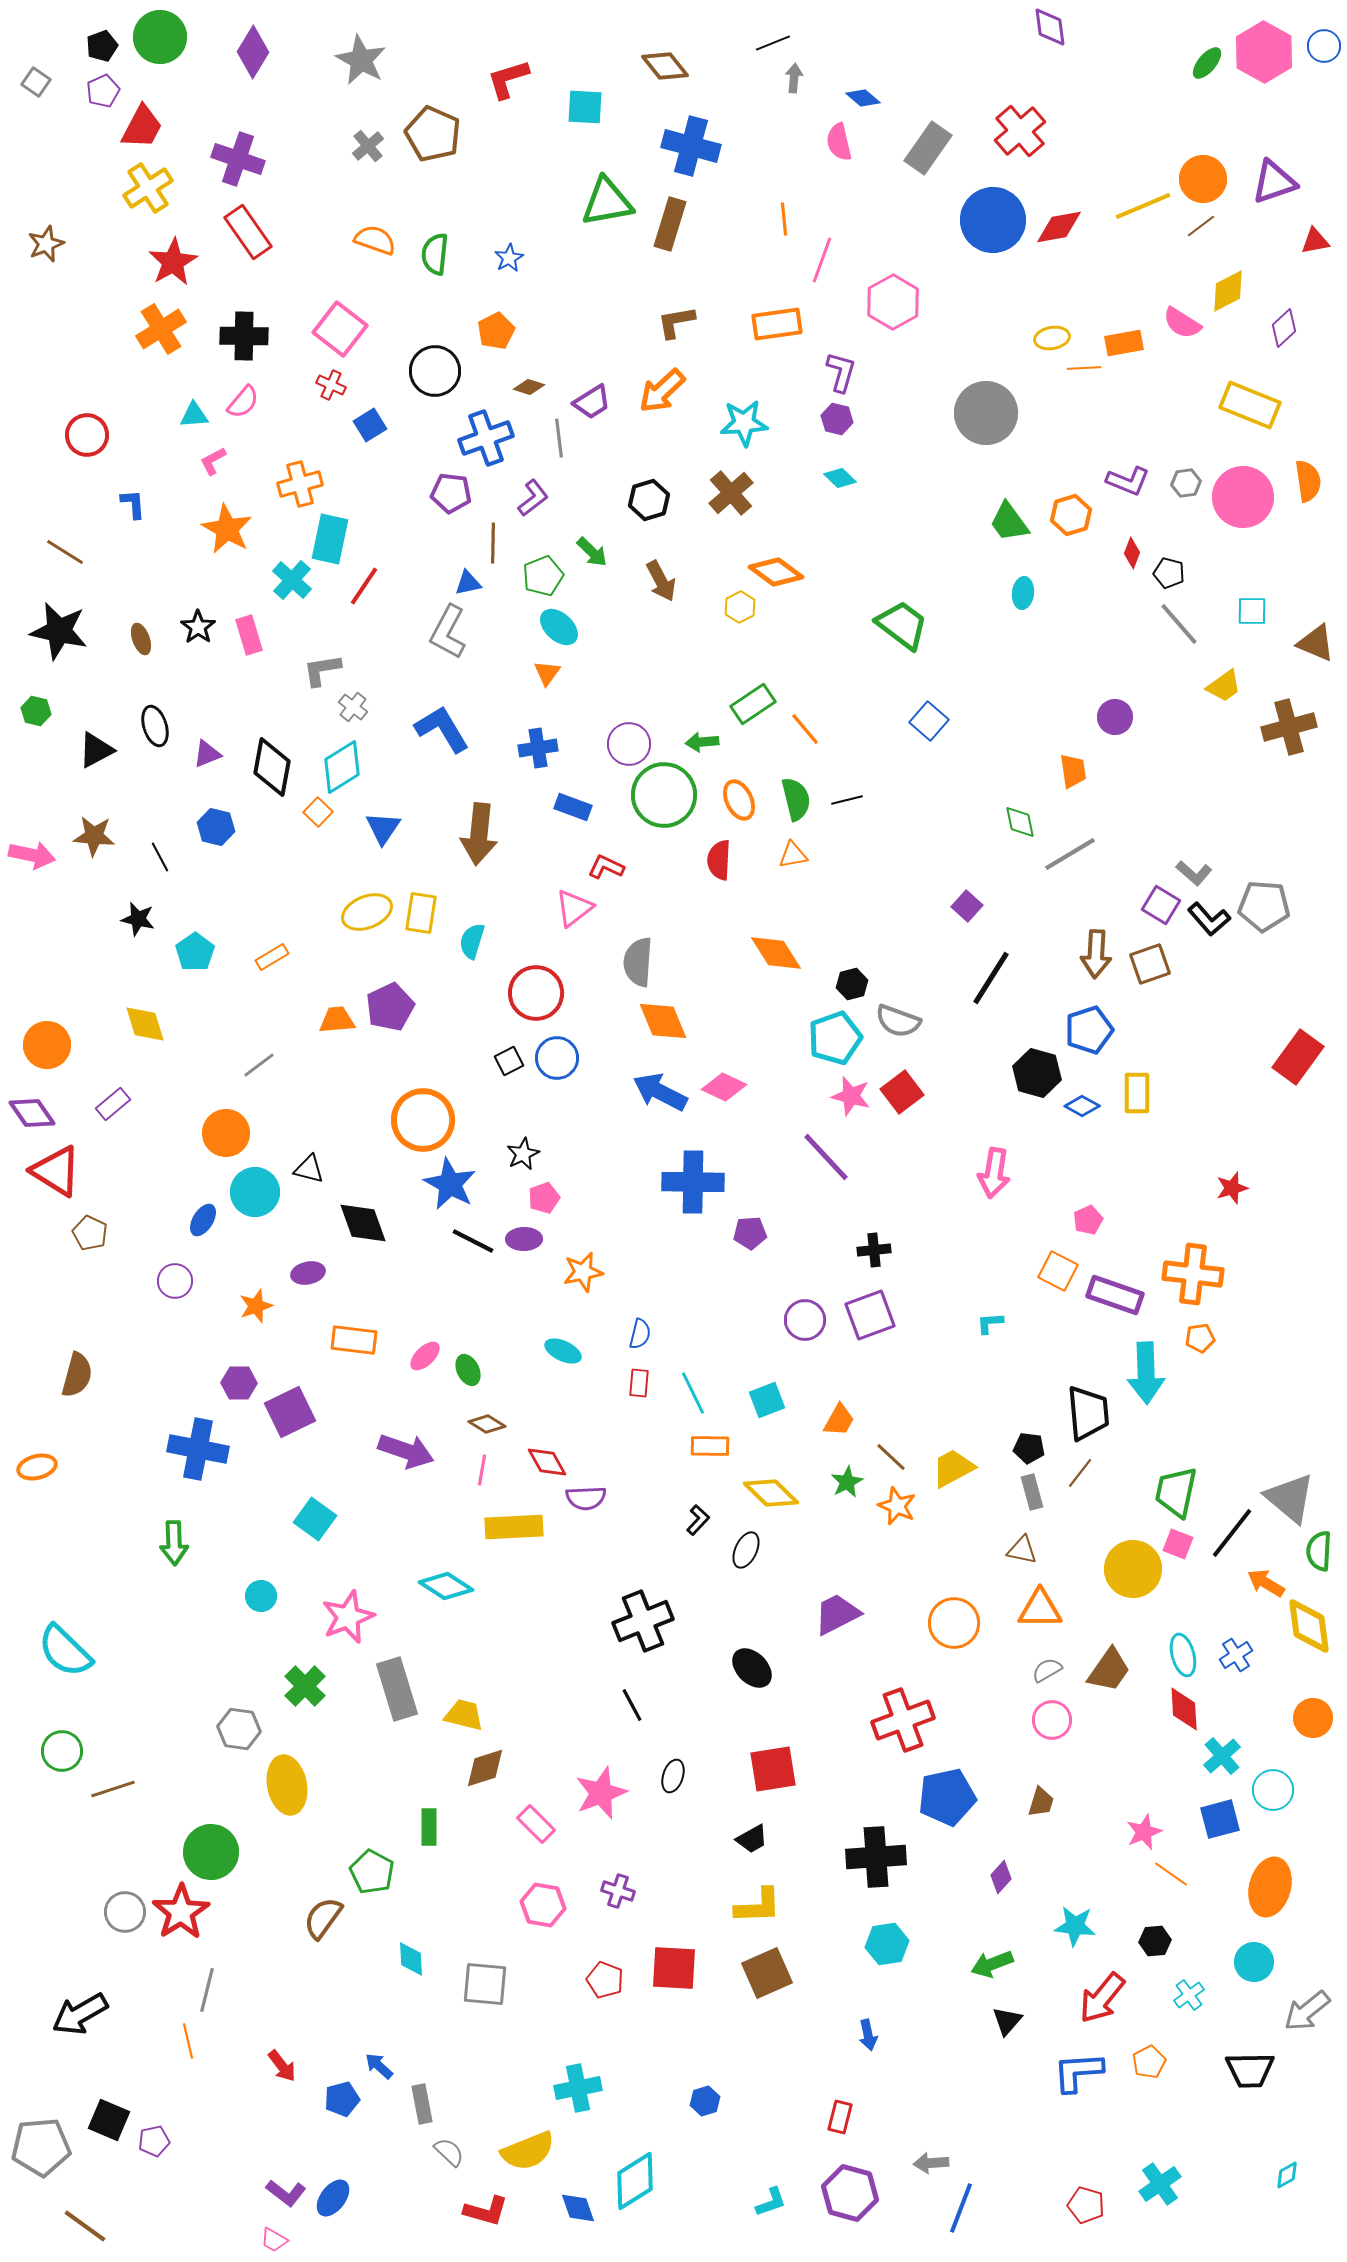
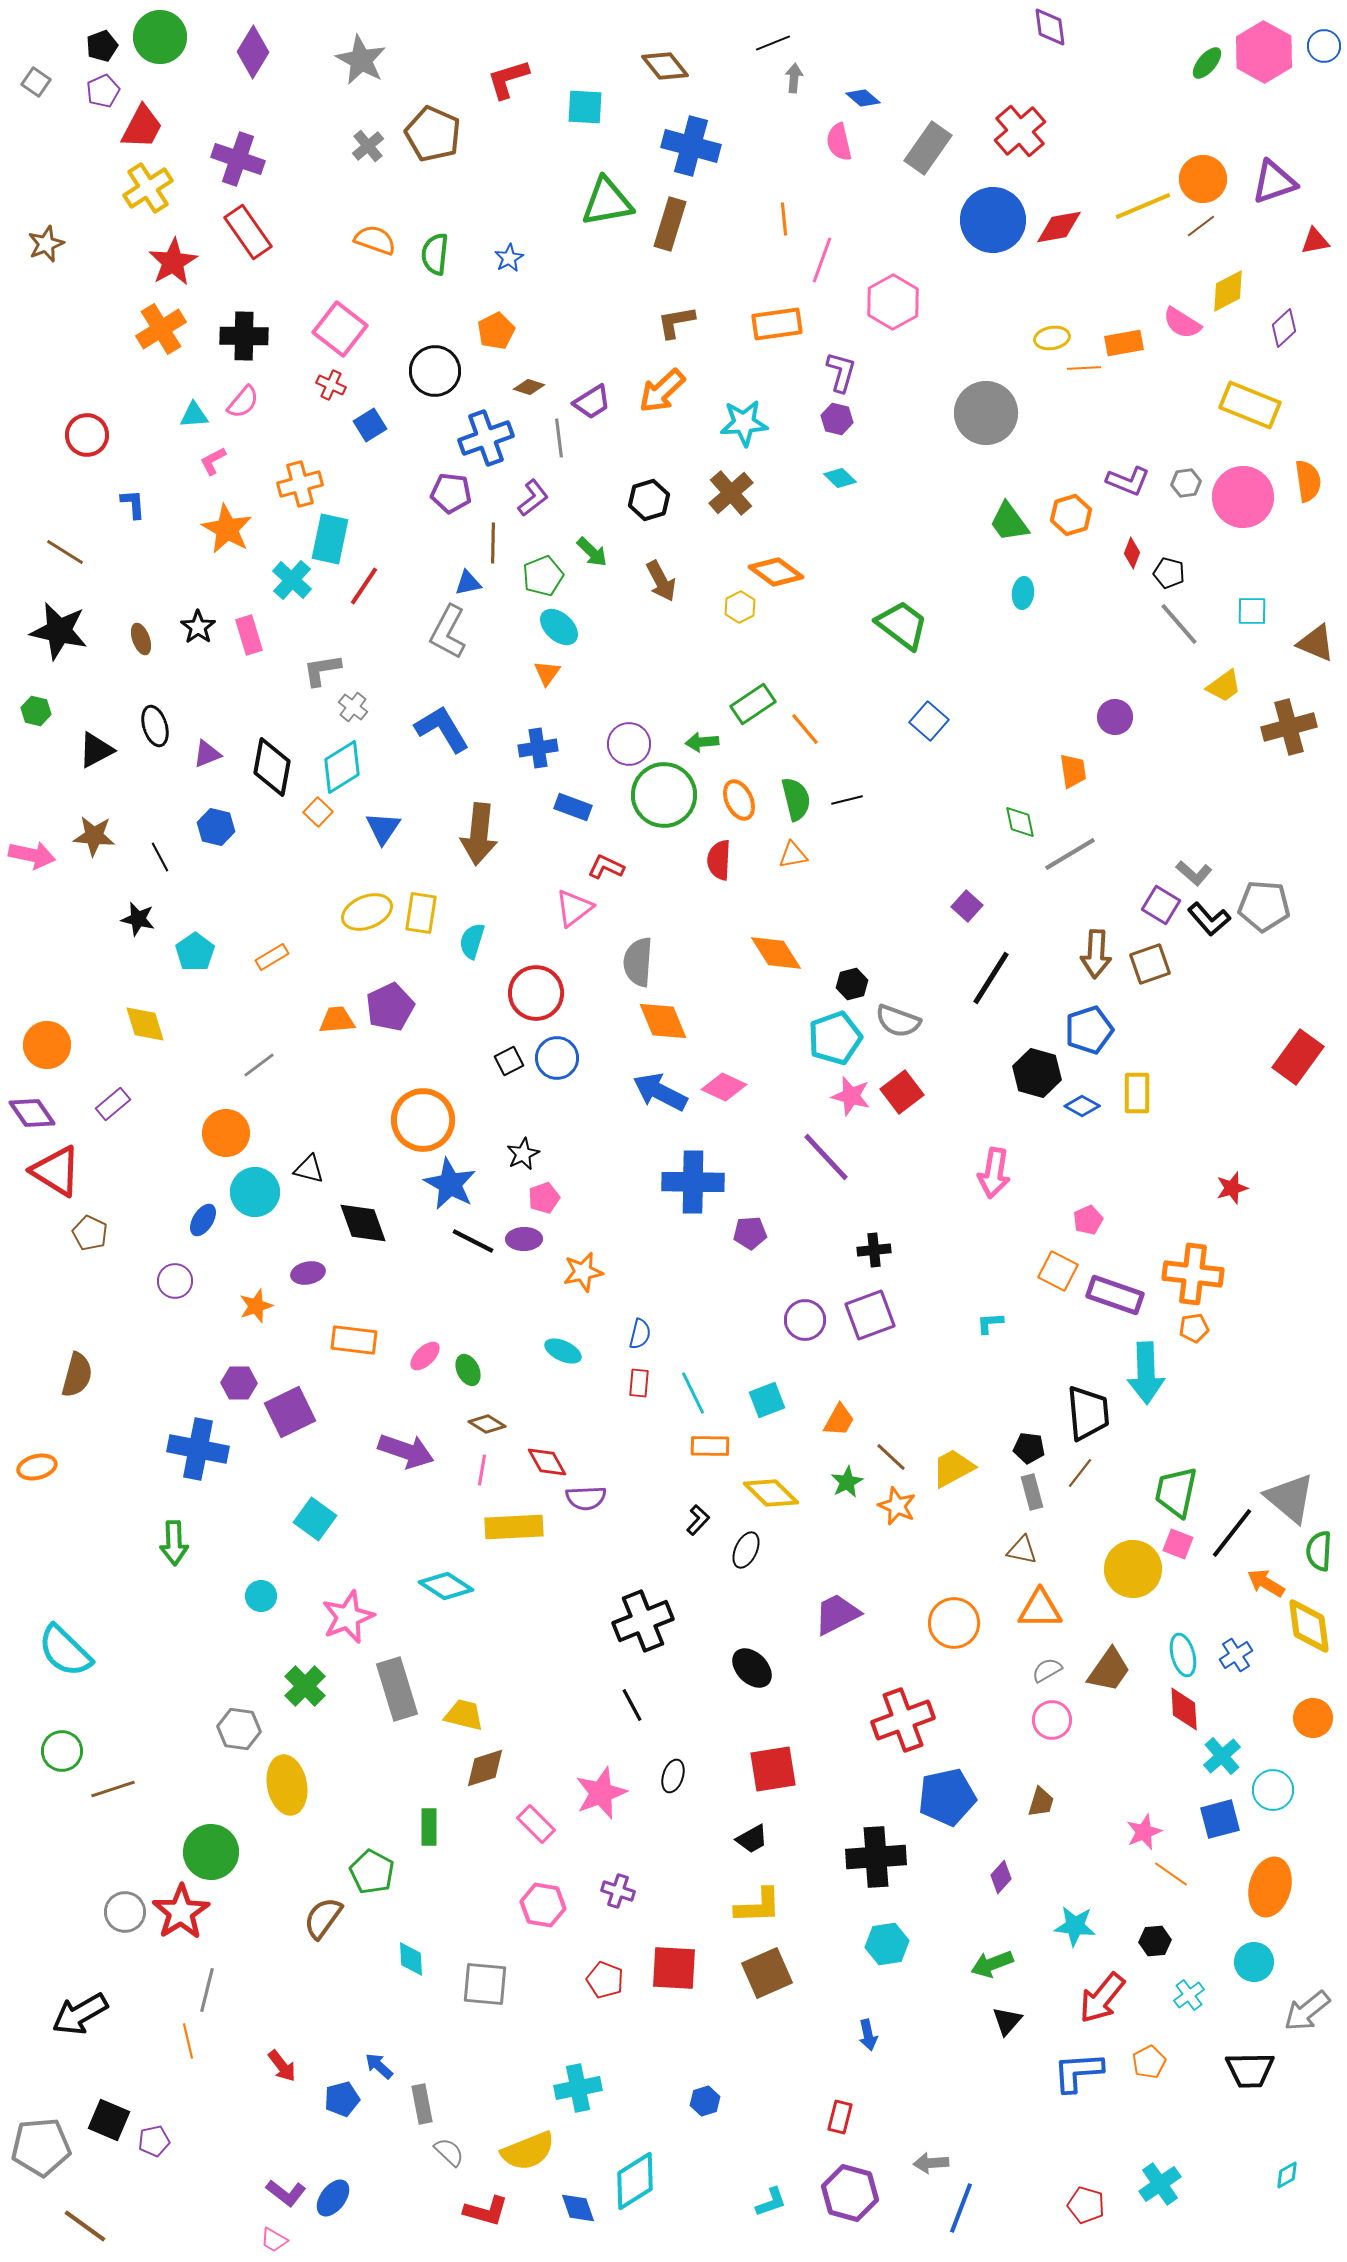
orange pentagon at (1200, 1338): moved 6 px left, 10 px up
